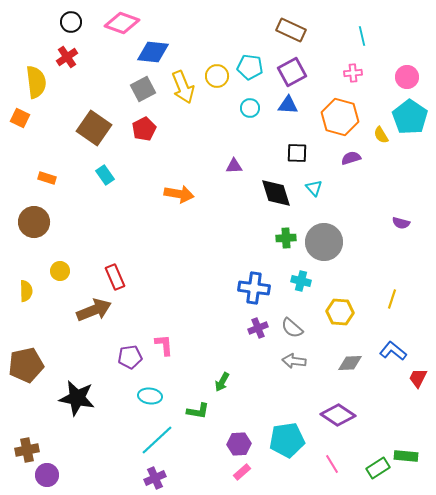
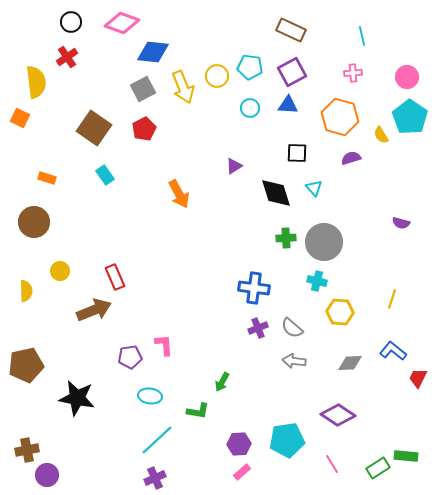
purple triangle at (234, 166): rotated 30 degrees counterclockwise
orange arrow at (179, 194): rotated 52 degrees clockwise
cyan cross at (301, 281): moved 16 px right
